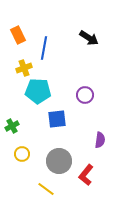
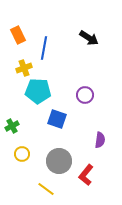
blue square: rotated 24 degrees clockwise
